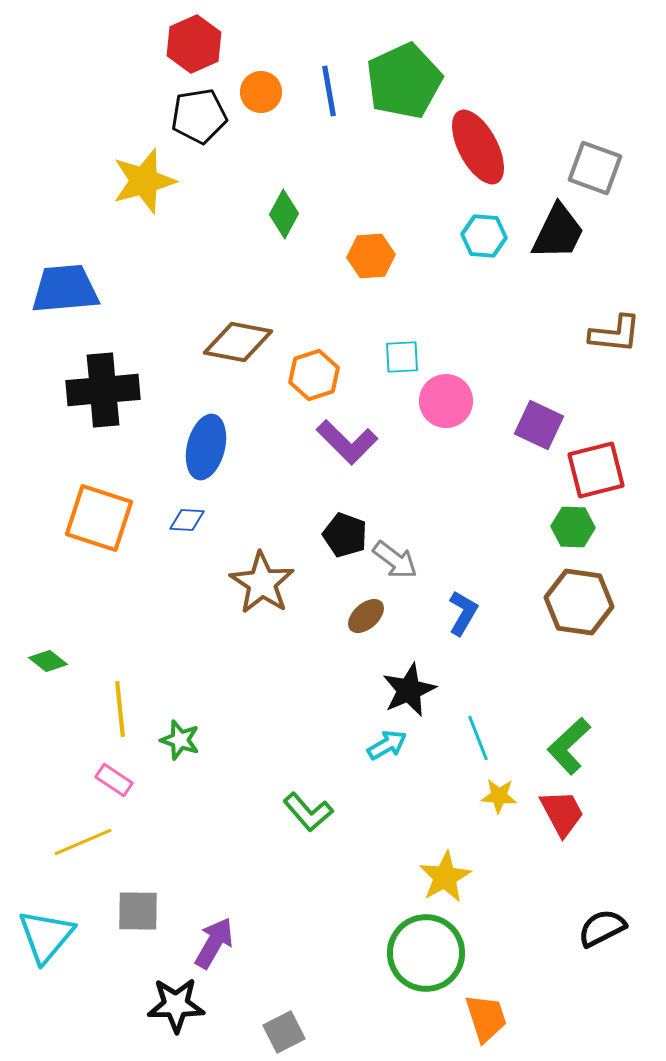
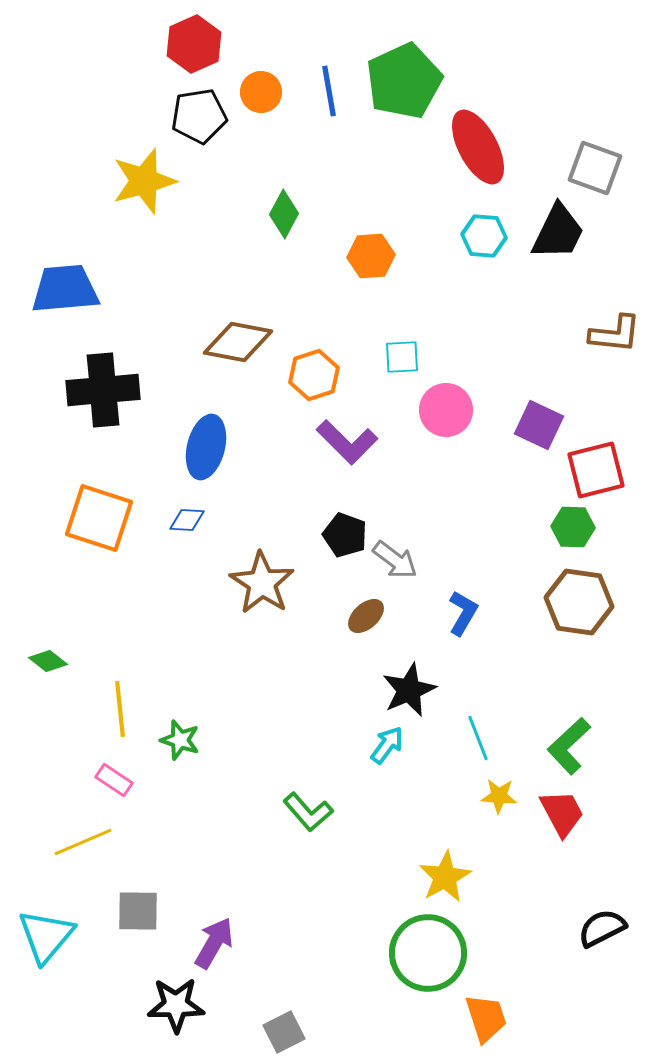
pink circle at (446, 401): moved 9 px down
cyan arrow at (387, 745): rotated 24 degrees counterclockwise
green circle at (426, 953): moved 2 px right
